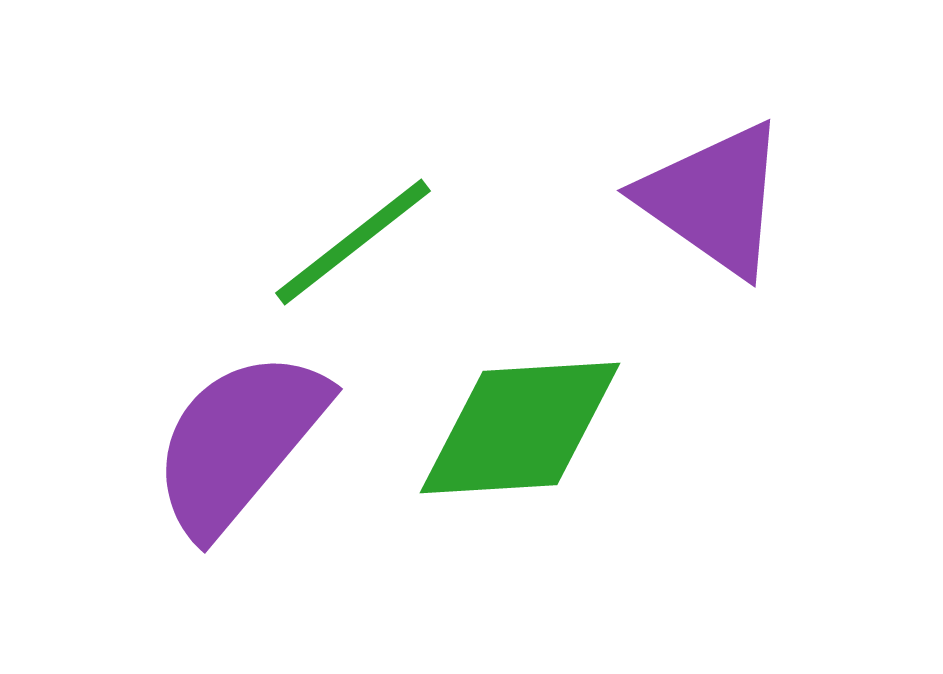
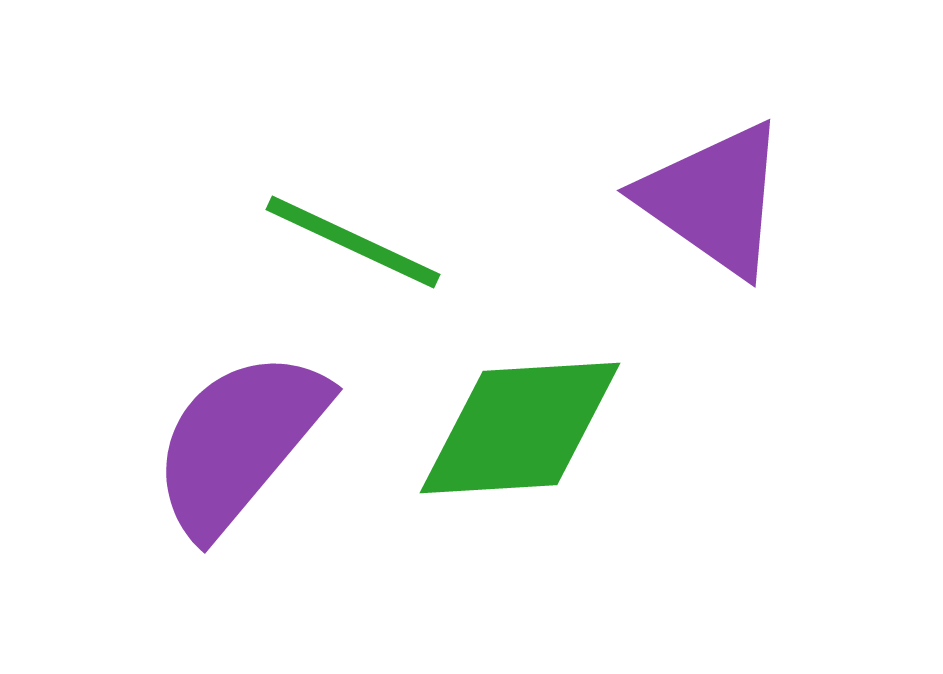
green line: rotated 63 degrees clockwise
